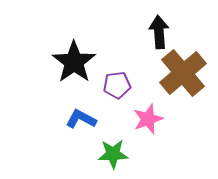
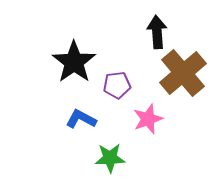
black arrow: moved 2 px left
green star: moved 3 px left, 4 px down
